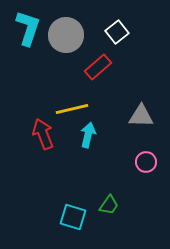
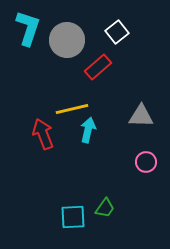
gray circle: moved 1 px right, 5 px down
cyan arrow: moved 5 px up
green trapezoid: moved 4 px left, 3 px down
cyan square: rotated 20 degrees counterclockwise
